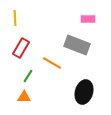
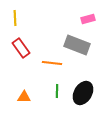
pink rectangle: rotated 16 degrees counterclockwise
red rectangle: rotated 66 degrees counterclockwise
orange line: rotated 24 degrees counterclockwise
green line: moved 29 px right, 15 px down; rotated 32 degrees counterclockwise
black ellipse: moved 1 px left, 1 px down; rotated 15 degrees clockwise
